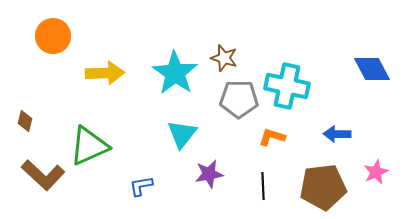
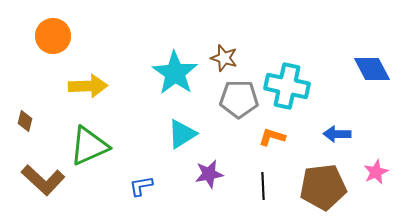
yellow arrow: moved 17 px left, 13 px down
cyan triangle: rotated 20 degrees clockwise
brown L-shape: moved 5 px down
